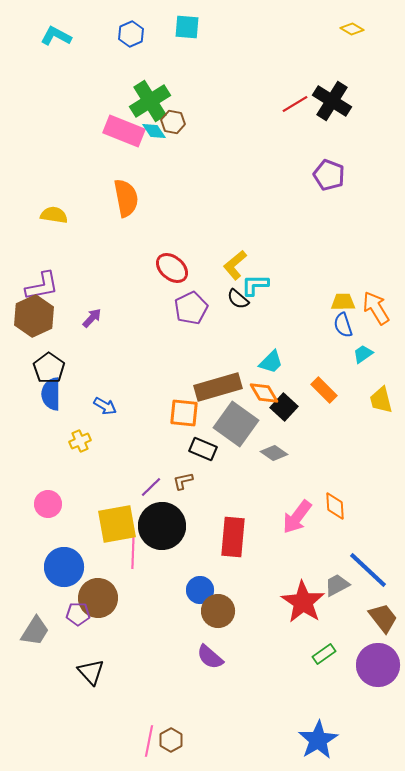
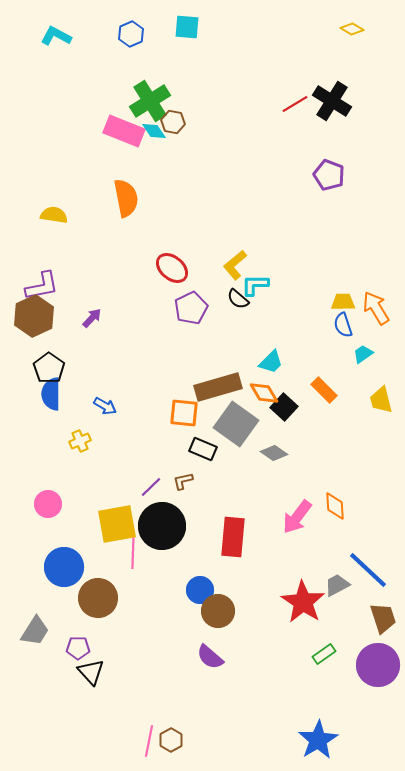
purple pentagon at (78, 614): moved 34 px down
brown trapezoid at (383, 618): rotated 20 degrees clockwise
